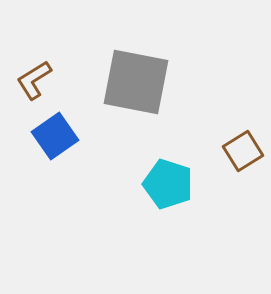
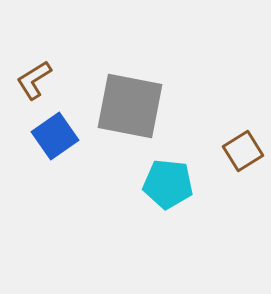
gray square: moved 6 px left, 24 px down
cyan pentagon: rotated 12 degrees counterclockwise
